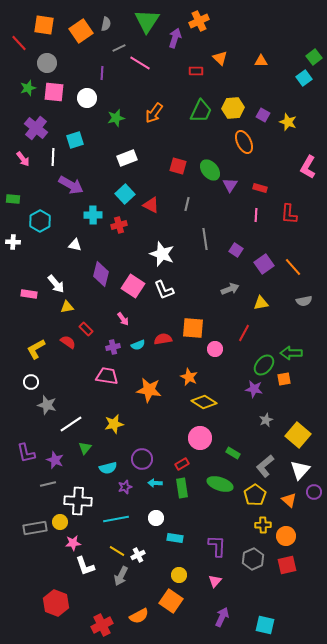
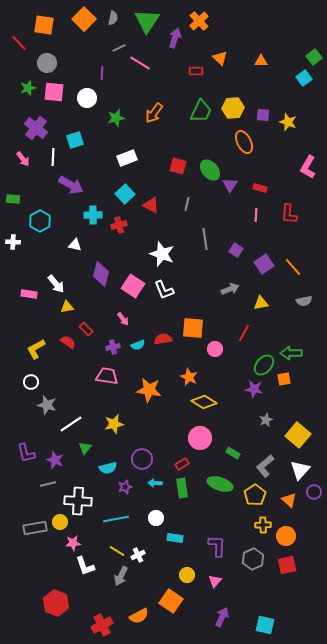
orange cross at (199, 21): rotated 18 degrees counterclockwise
gray semicircle at (106, 24): moved 7 px right, 6 px up
orange square at (81, 31): moved 3 px right, 12 px up; rotated 10 degrees counterclockwise
purple square at (263, 115): rotated 24 degrees counterclockwise
yellow circle at (179, 575): moved 8 px right
